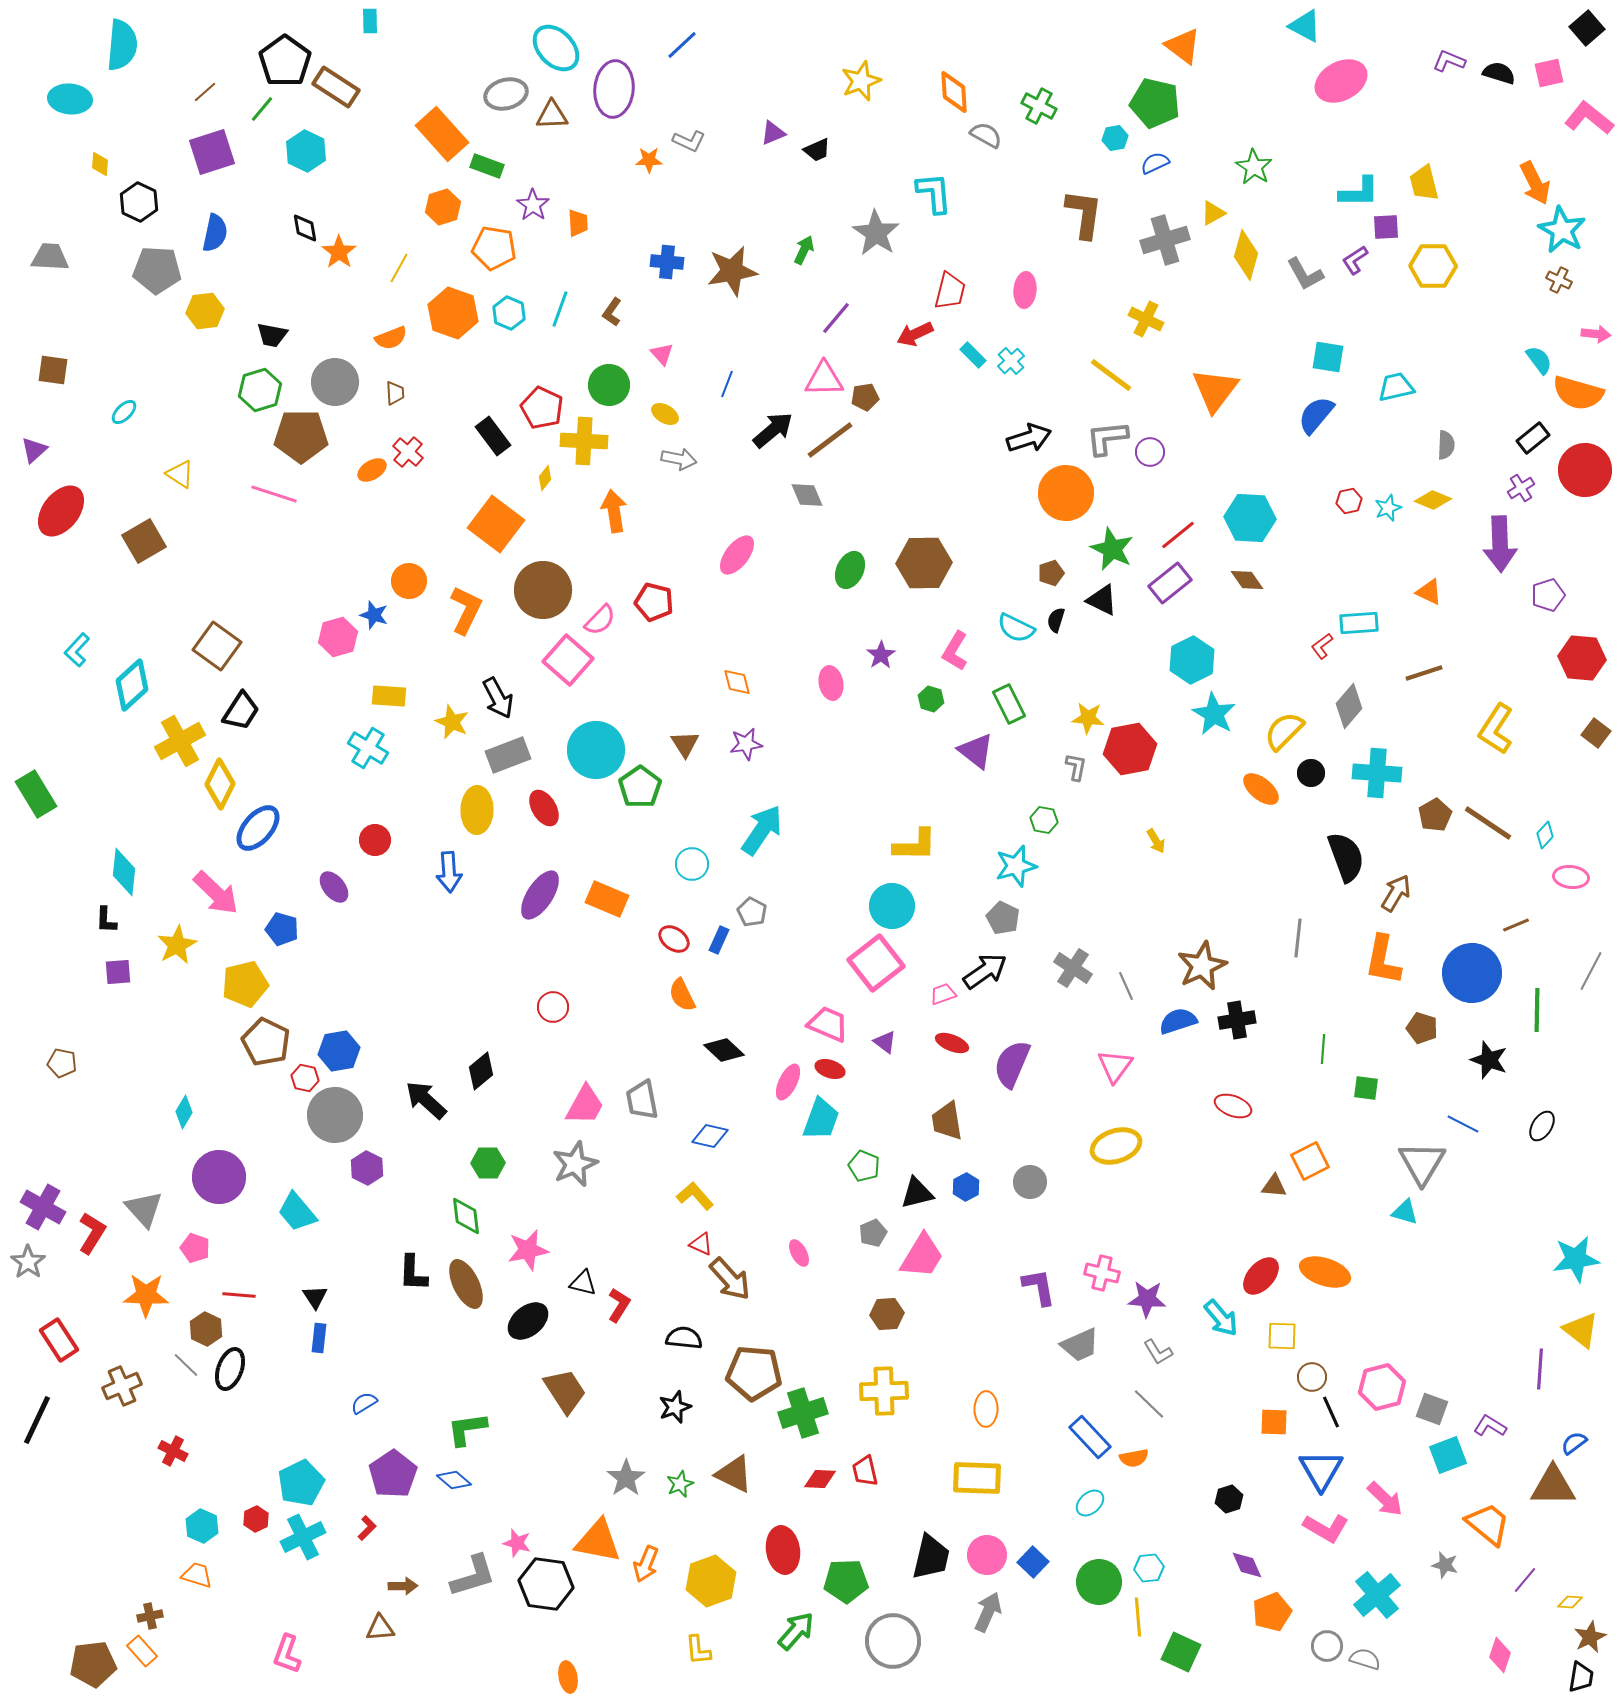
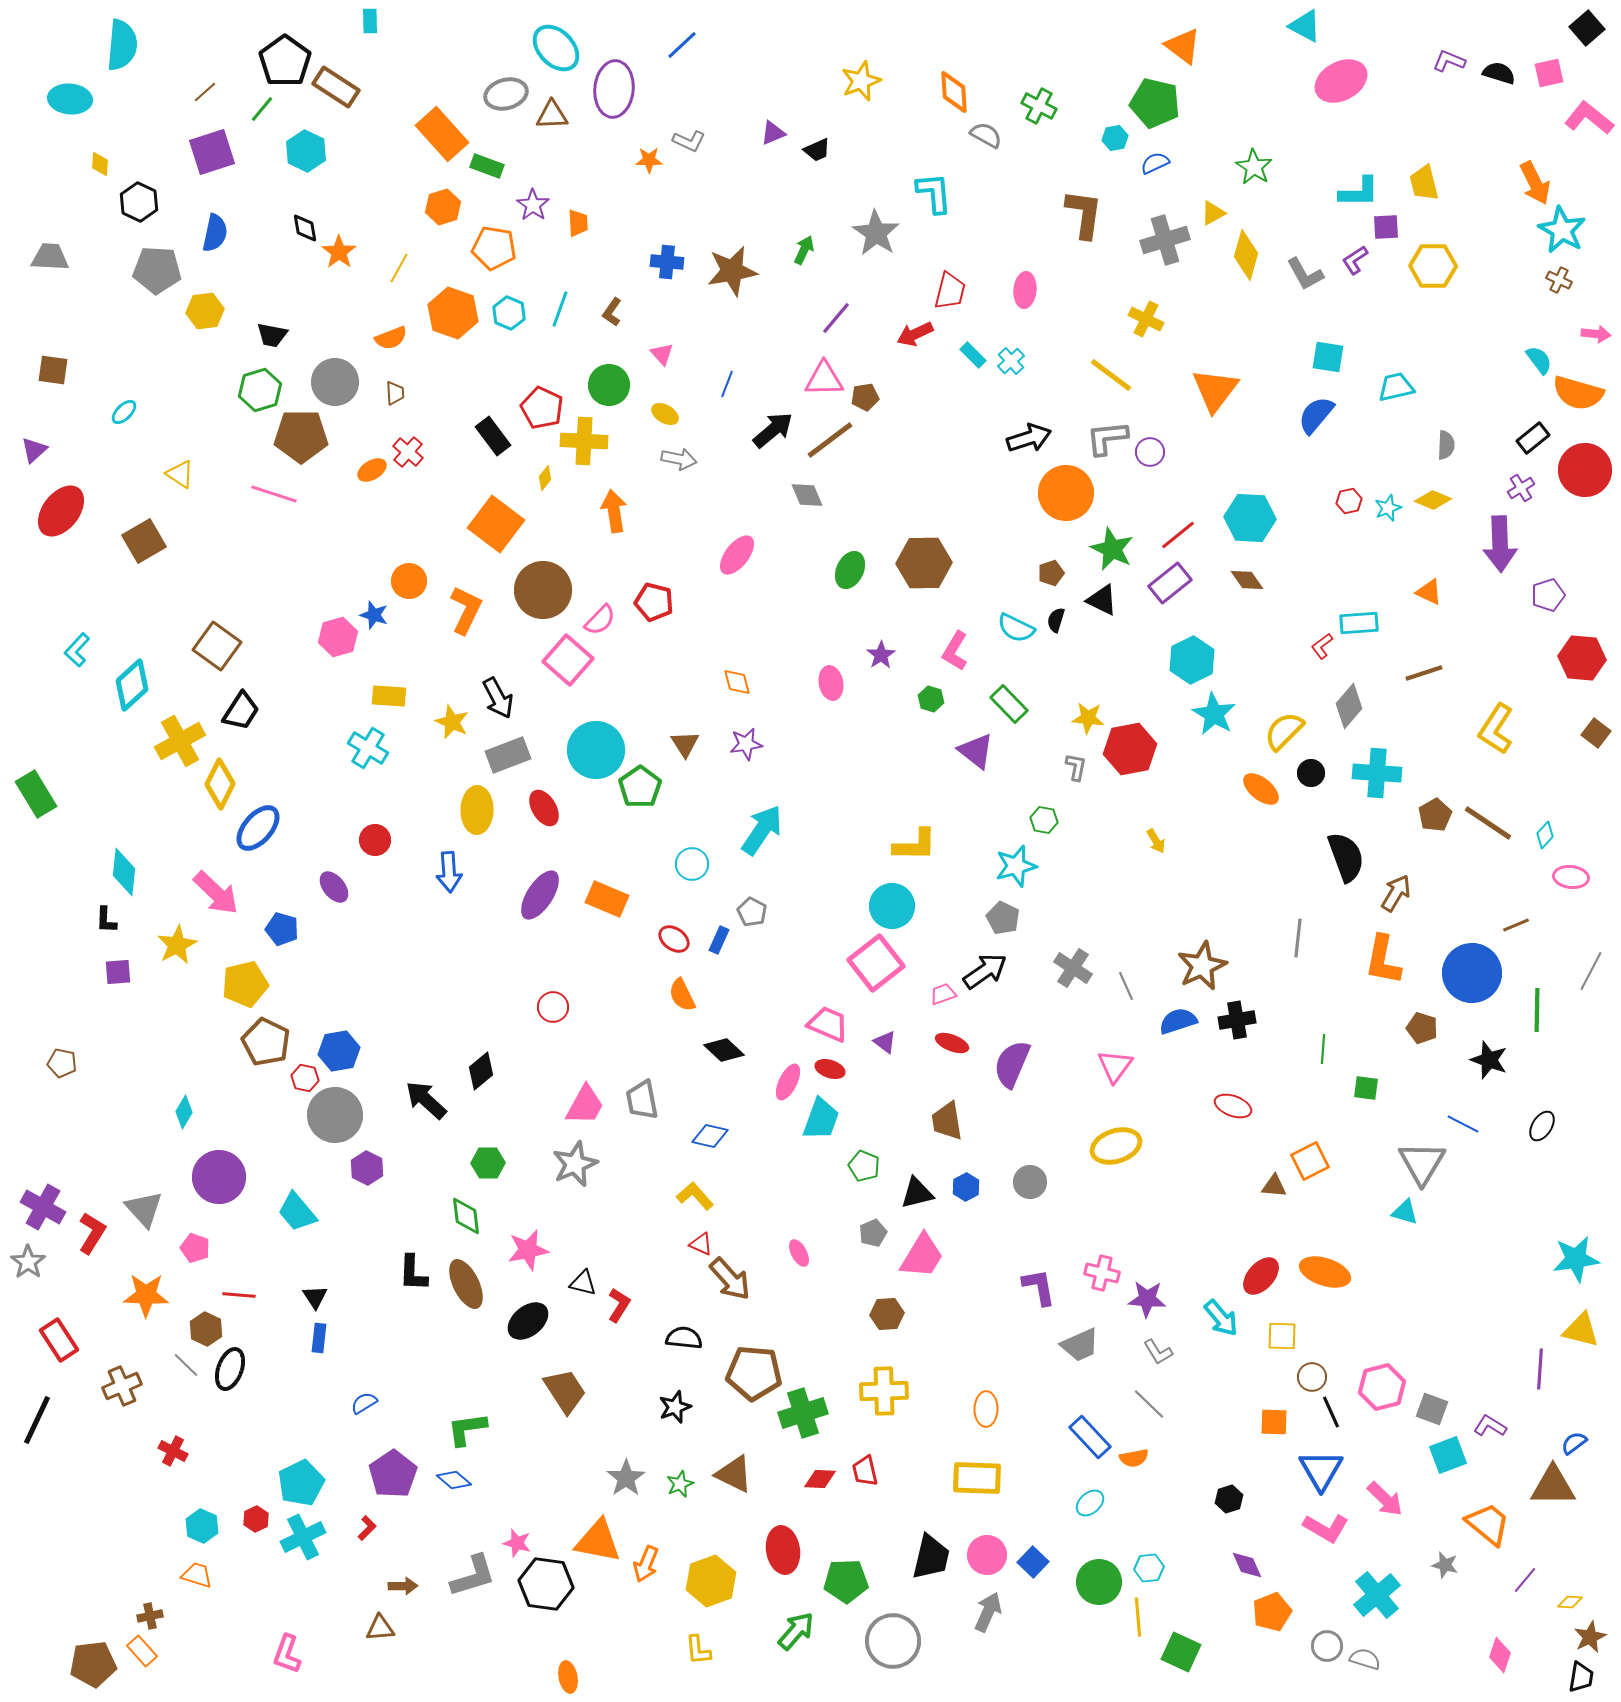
green rectangle at (1009, 704): rotated 18 degrees counterclockwise
yellow triangle at (1581, 1330): rotated 24 degrees counterclockwise
